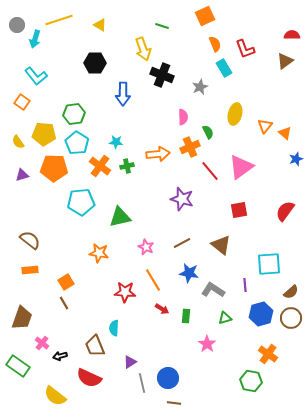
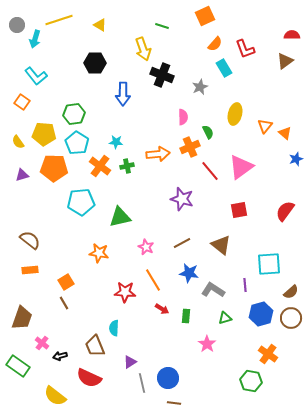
orange semicircle at (215, 44): rotated 63 degrees clockwise
